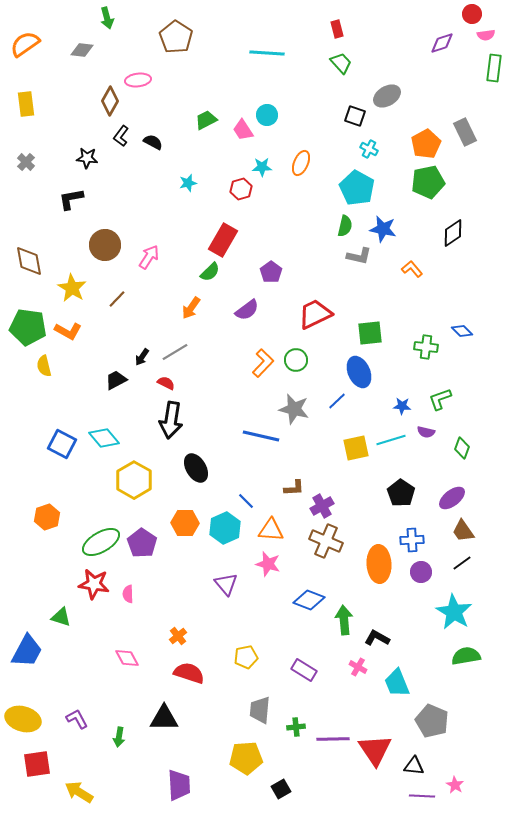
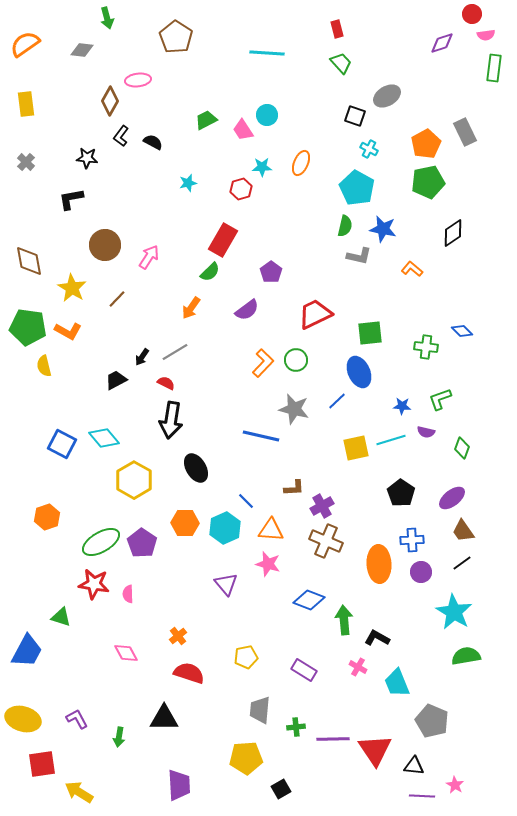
orange L-shape at (412, 269): rotated 10 degrees counterclockwise
pink diamond at (127, 658): moved 1 px left, 5 px up
red square at (37, 764): moved 5 px right
